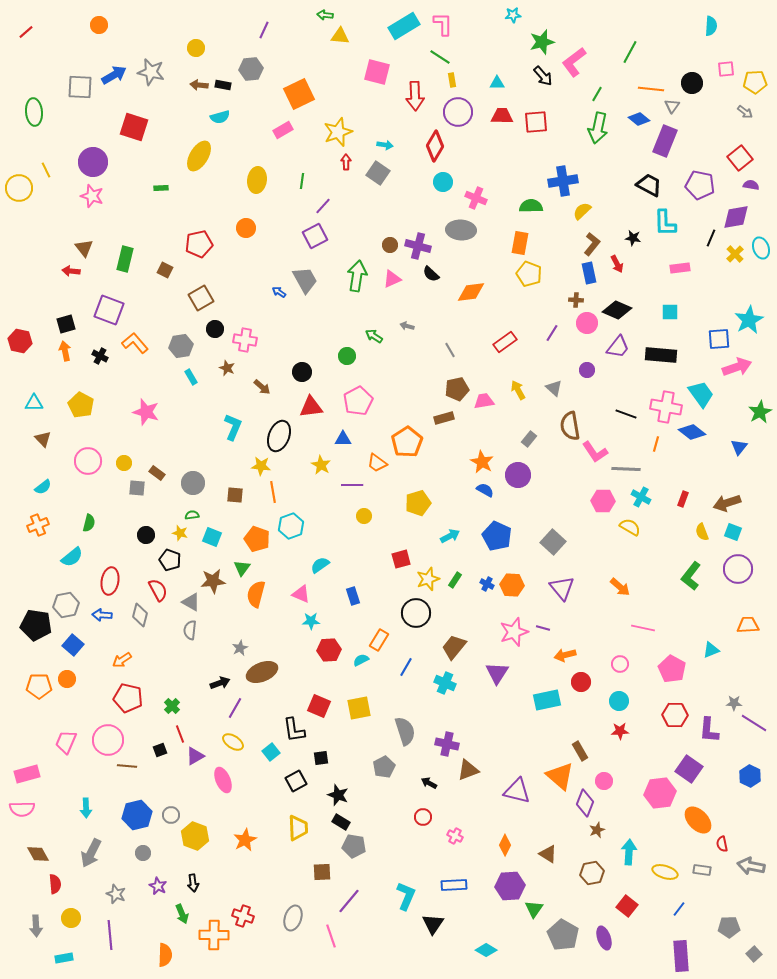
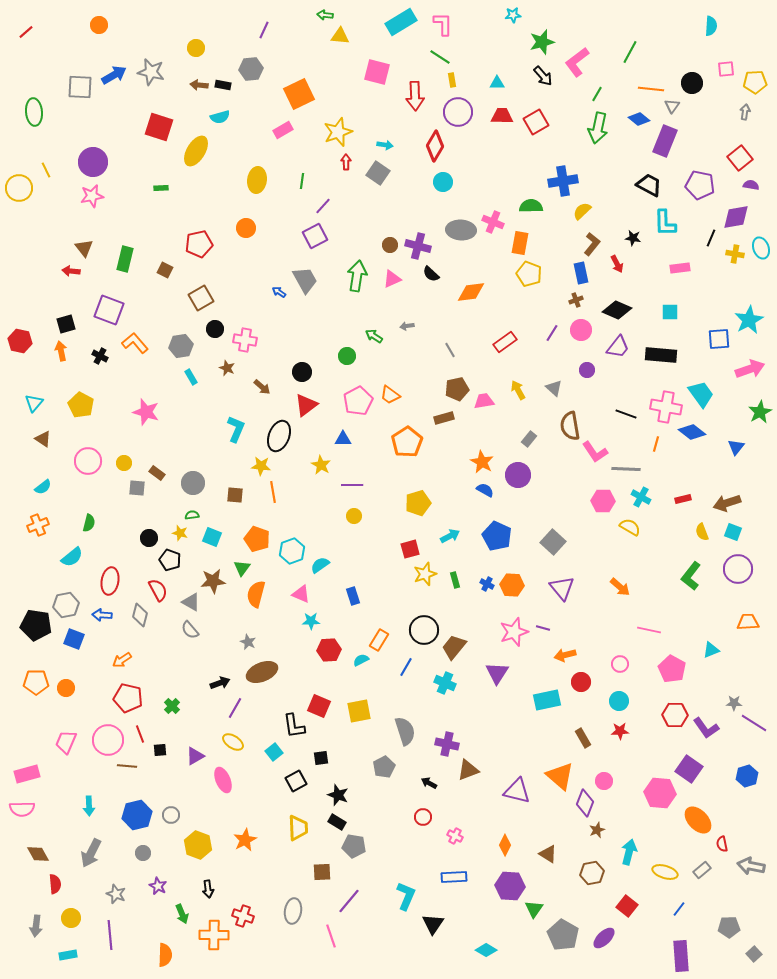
cyan rectangle at (404, 26): moved 3 px left, 4 px up
pink L-shape at (574, 62): moved 3 px right
gray arrow at (745, 112): rotated 119 degrees counterclockwise
red square at (536, 122): rotated 25 degrees counterclockwise
red square at (134, 127): moved 25 px right
yellow ellipse at (199, 156): moved 3 px left, 5 px up
pink star at (92, 196): rotated 30 degrees counterclockwise
pink cross at (476, 198): moved 17 px right, 24 px down
yellow cross at (735, 254): rotated 36 degrees counterclockwise
blue rectangle at (589, 273): moved 8 px left
brown cross at (576, 300): rotated 24 degrees counterclockwise
pink circle at (587, 323): moved 6 px left, 7 px down
gray arrow at (407, 326): rotated 24 degrees counterclockwise
orange arrow at (65, 351): moved 4 px left
pink arrow at (737, 367): moved 13 px right, 2 px down
cyan triangle at (34, 403): rotated 48 degrees counterclockwise
red triangle at (311, 407): moved 5 px left, 2 px up; rotated 30 degrees counterclockwise
cyan L-shape at (233, 427): moved 3 px right, 2 px down
brown triangle at (43, 439): rotated 12 degrees counterclockwise
blue triangle at (739, 447): moved 3 px left
orange trapezoid at (377, 463): moved 13 px right, 68 px up
red rectangle at (683, 499): rotated 56 degrees clockwise
yellow circle at (364, 516): moved 10 px left
cyan hexagon at (291, 526): moved 1 px right, 25 px down
black circle at (146, 535): moved 3 px right, 3 px down
red square at (401, 559): moved 9 px right, 10 px up
yellow star at (428, 579): moved 3 px left, 5 px up
green rectangle at (455, 580): rotated 49 degrees counterclockwise
black circle at (416, 613): moved 8 px right, 17 px down
orange trapezoid at (748, 625): moved 3 px up
pink line at (643, 628): moved 6 px right, 2 px down
gray semicircle at (190, 630): rotated 48 degrees counterclockwise
blue square at (73, 645): moved 1 px right, 6 px up; rotated 20 degrees counterclockwise
gray star at (240, 648): moved 8 px right, 6 px up; rotated 21 degrees counterclockwise
orange circle at (67, 679): moved 1 px left, 9 px down
orange pentagon at (39, 686): moved 3 px left, 4 px up
yellow square at (359, 708): moved 3 px down
black L-shape at (294, 730): moved 4 px up
purple L-shape at (709, 730): moved 3 px left, 2 px up; rotated 40 degrees counterclockwise
red line at (180, 734): moved 40 px left
black square at (160, 750): rotated 16 degrees clockwise
brown rectangle at (580, 751): moved 3 px right, 13 px up
cyan square at (271, 752): moved 3 px right
blue hexagon at (750, 776): moved 3 px left; rotated 15 degrees clockwise
pink hexagon at (660, 793): rotated 12 degrees clockwise
cyan arrow at (86, 808): moved 3 px right, 2 px up
black rectangle at (341, 822): moved 4 px left
yellow hexagon at (195, 836): moved 3 px right, 9 px down
cyan arrow at (629, 852): rotated 10 degrees clockwise
gray rectangle at (702, 870): rotated 48 degrees counterclockwise
black arrow at (193, 883): moved 15 px right, 6 px down
blue rectangle at (454, 885): moved 8 px up
purple hexagon at (510, 886): rotated 8 degrees clockwise
gray ellipse at (293, 918): moved 7 px up; rotated 10 degrees counterclockwise
gray arrow at (36, 926): rotated 10 degrees clockwise
purple ellipse at (604, 938): rotated 65 degrees clockwise
cyan rectangle at (64, 958): moved 4 px right, 3 px up
